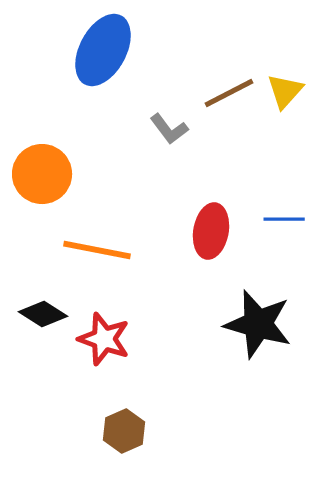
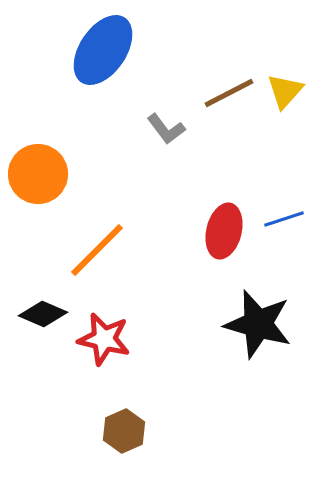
blue ellipse: rotated 6 degrees clockwise
gray L-shape: moved 3 px left
orange circle: moved 4 px left
blue line: rotated 18 degrees counterclockwise
red ellipse: moved 13 px right; rotated 4 degrees clockwise
orange line: rotated 56 degrees counterclockwise
black diamond: rotated 9 degrees counterclockwise
red star: rotated 6 degrees counterclockwise
